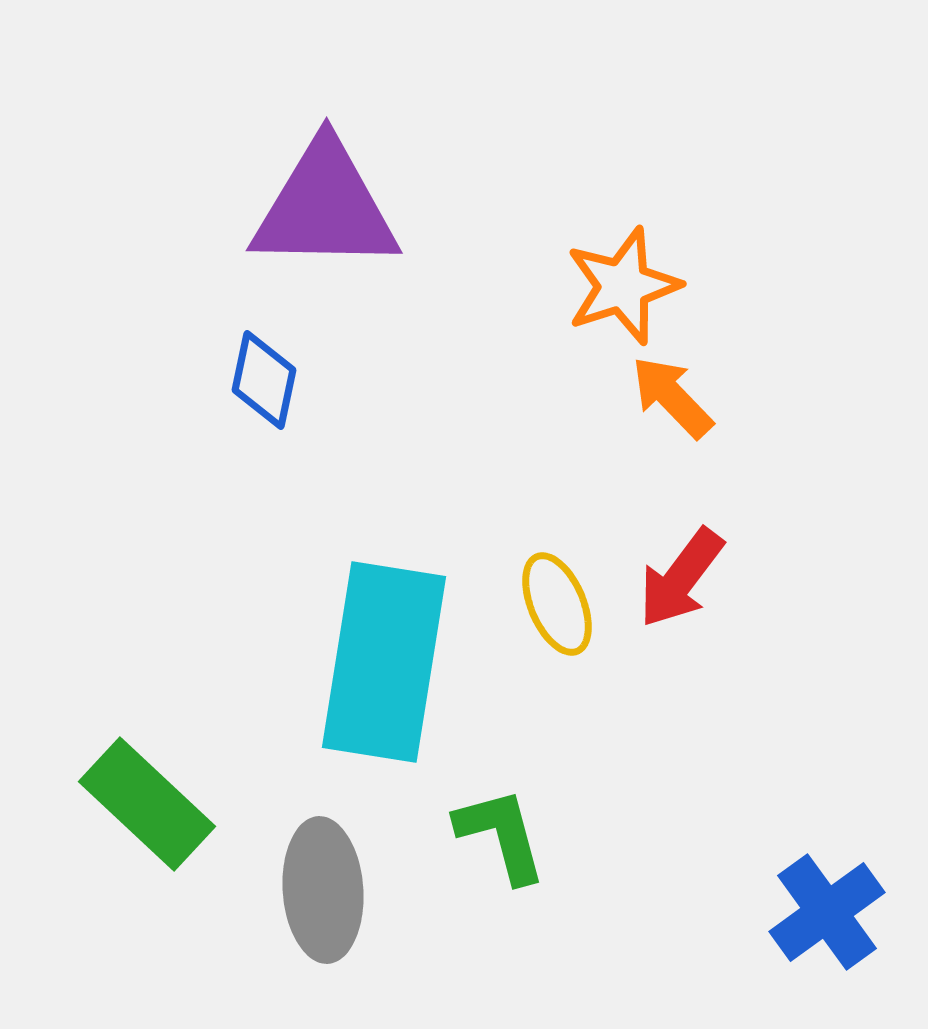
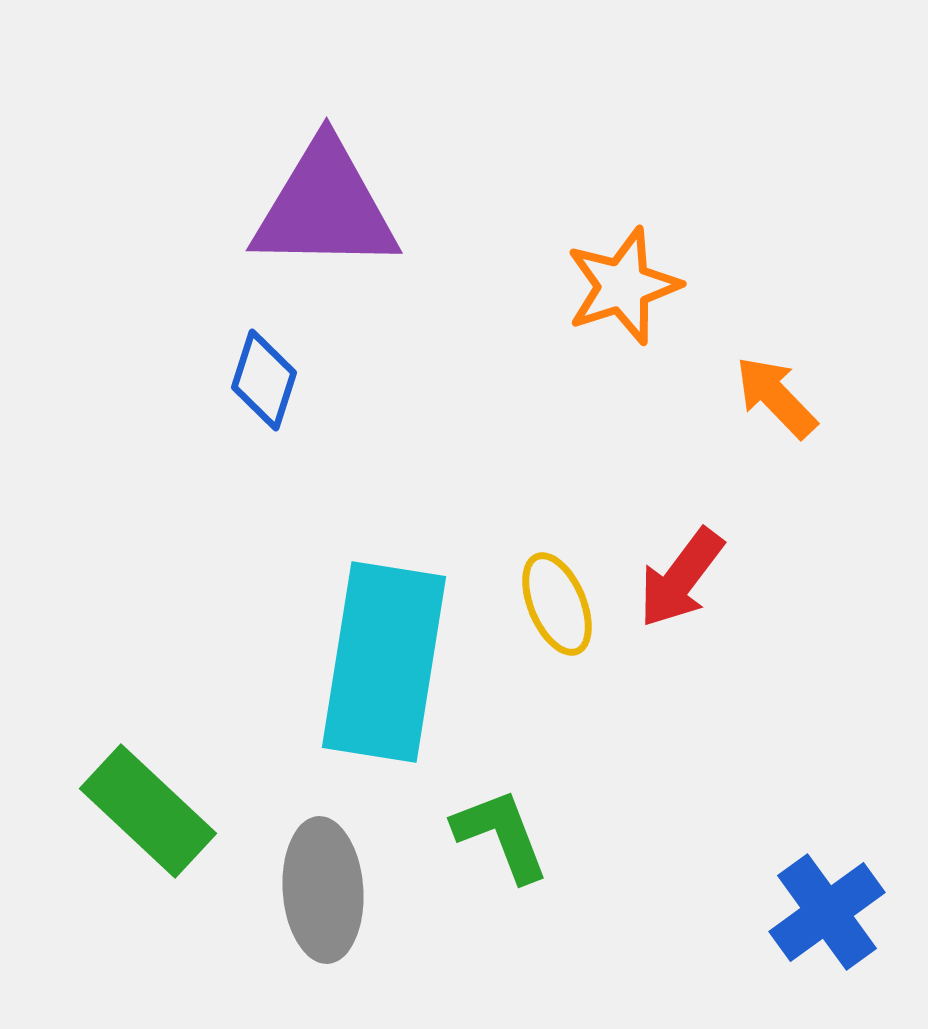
blue diamond: rotated 6 degrees clockwise
orange arrow: moved 104 px right
green rectangle: moved 1 px right, 7 px down
green L-shape: rotated 6 degrees counterclockwise
